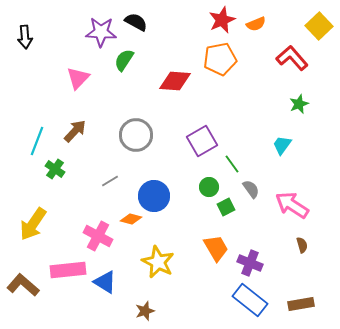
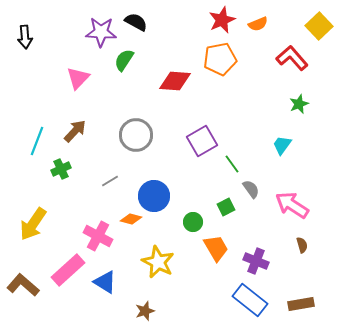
orange semicircle: moved 2 px right
green cross: moved 6 px right; rotated 30 degrees clockwise
green circle: moved 16 px left, 35 px down
purple cross: moved 6 px right, 2 px up
pink rectangle: rotated 36 degrees counterclockwise
